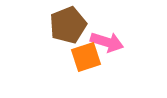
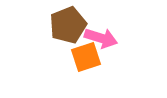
pink arrow: moved 6 px left, 4 px up
